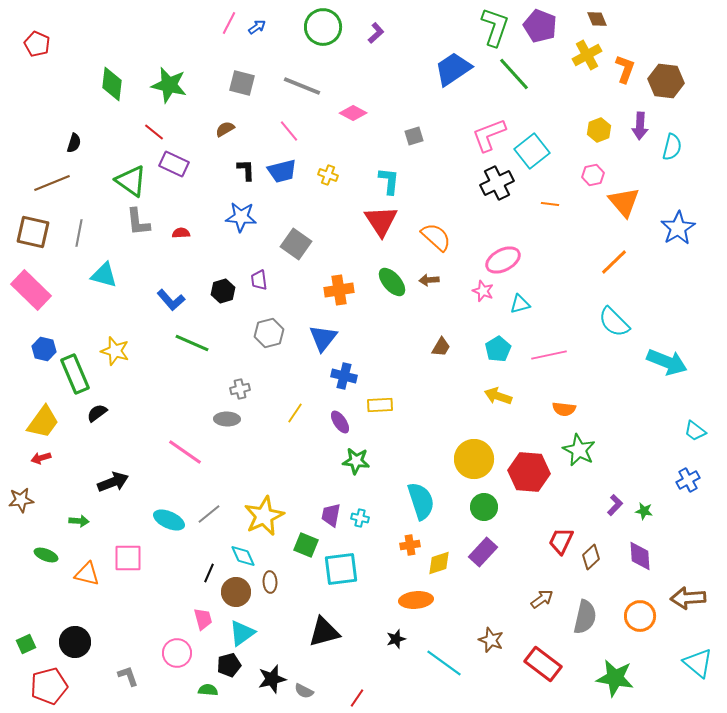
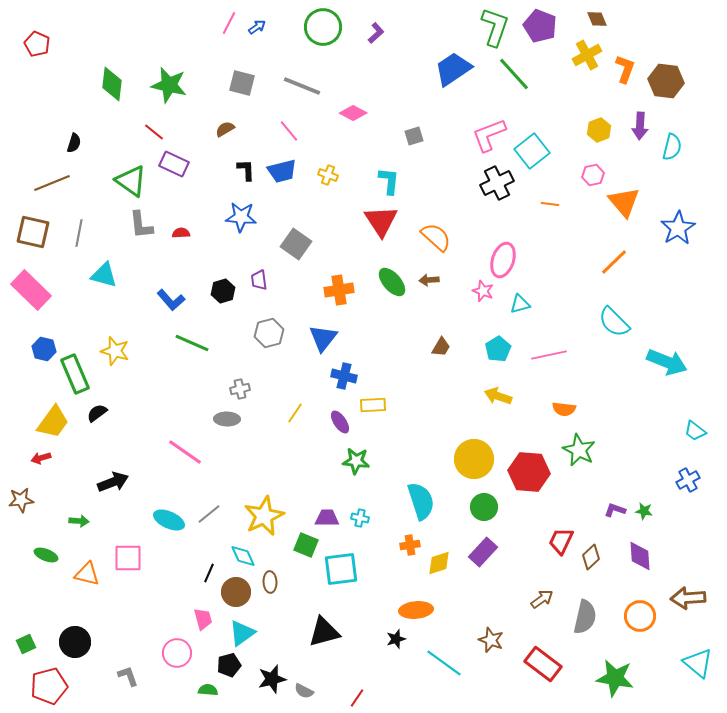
gray L-shape at (138, 222): moved 3 px right, 3 px down
pink ellipse at (503, 260): rotated 44 degrees counterclockwise
yellow rectangle at (380, 405): moved 7 px left
yellow trapezoid at (43, 422): moved 10 px right
purple L-shape at (615, 505): moved 5 px down; rotated 115 degrees counterclockwise
purple trapezoid at (331, 515): moved 4 px left, 3 px down; rotated 80 degrees clockwise
orange ellipse at (416, 600): moved 10 px down
